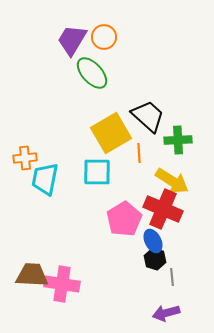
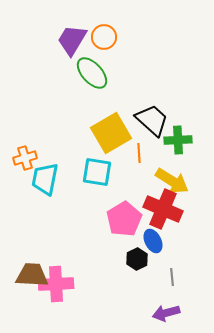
black trapezoid: moved 4 px right, 4 px down
orange cross: rotated 10 degrees counterclockwise
cyan square: rotated 8 degrees clockwise
black hexagon: moved 18 px left; rotated 15 degrees clockwise
pink cross: moved 6 px left; rotated 12 degrees counterclockwise
